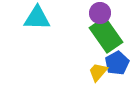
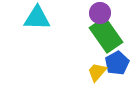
yellow trapezoid: moved 1 px left
